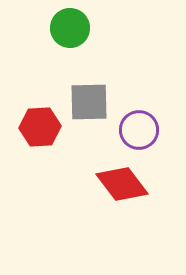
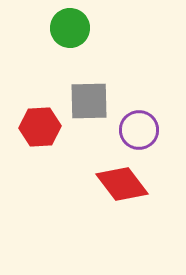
gray square: moved 1 px up
